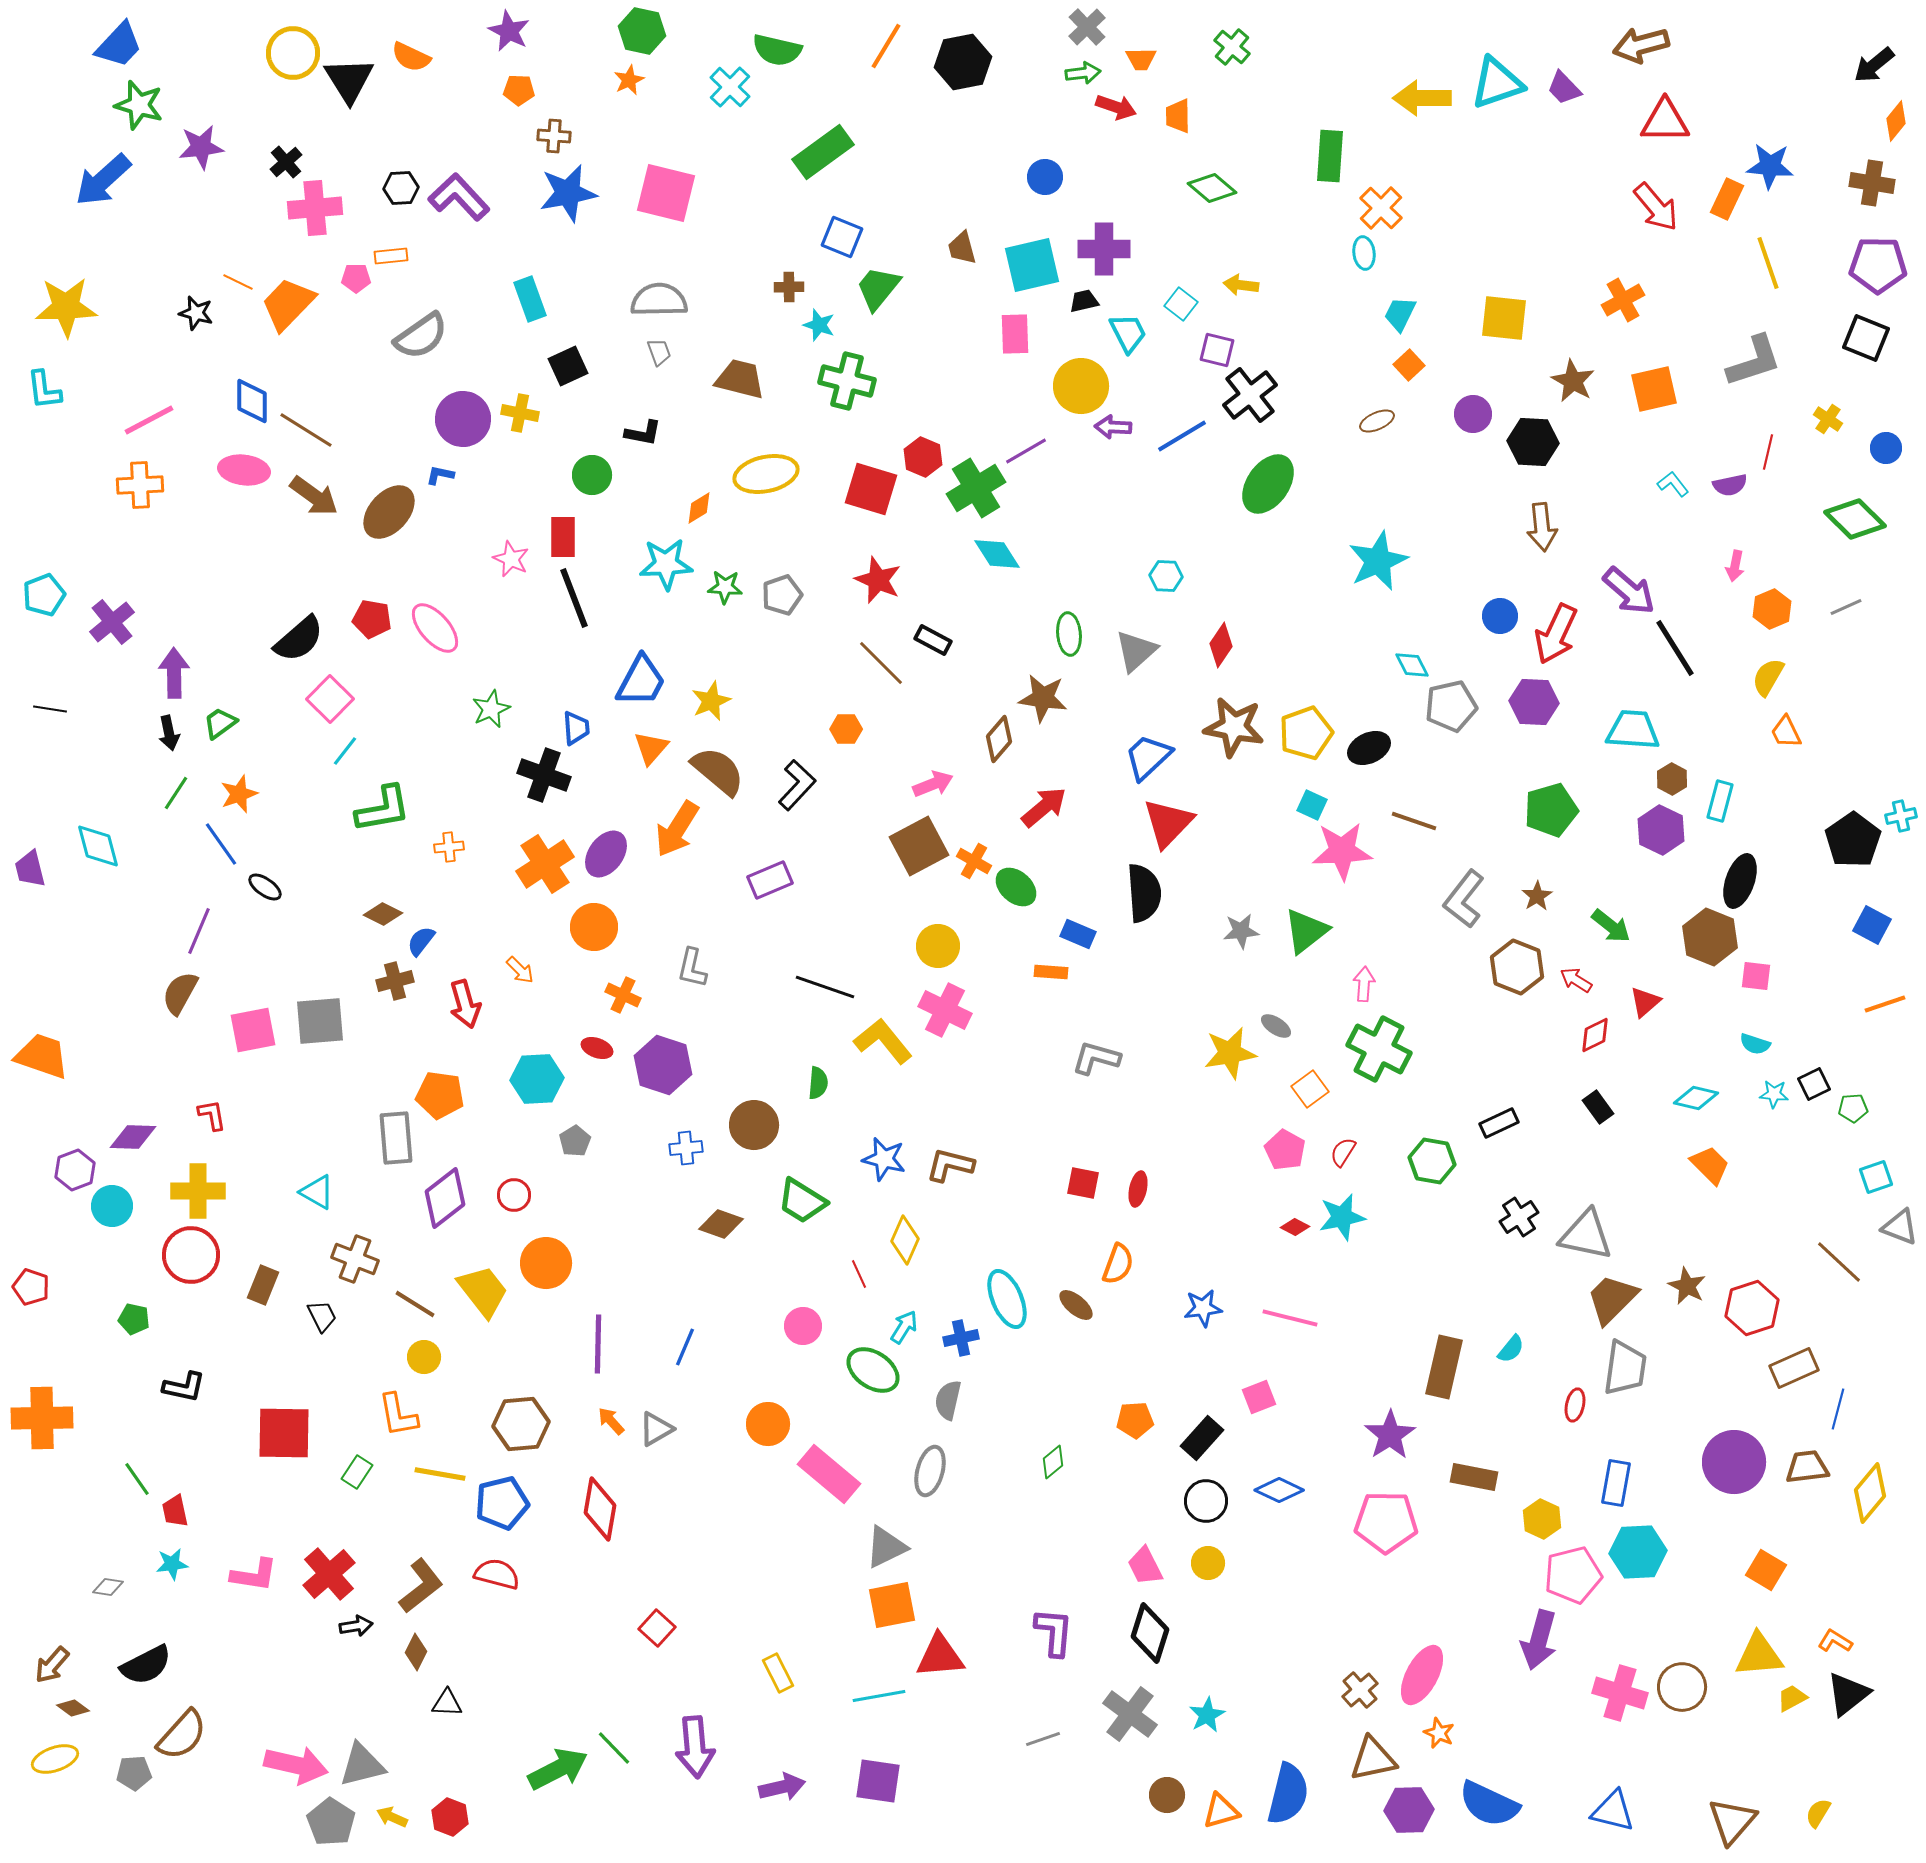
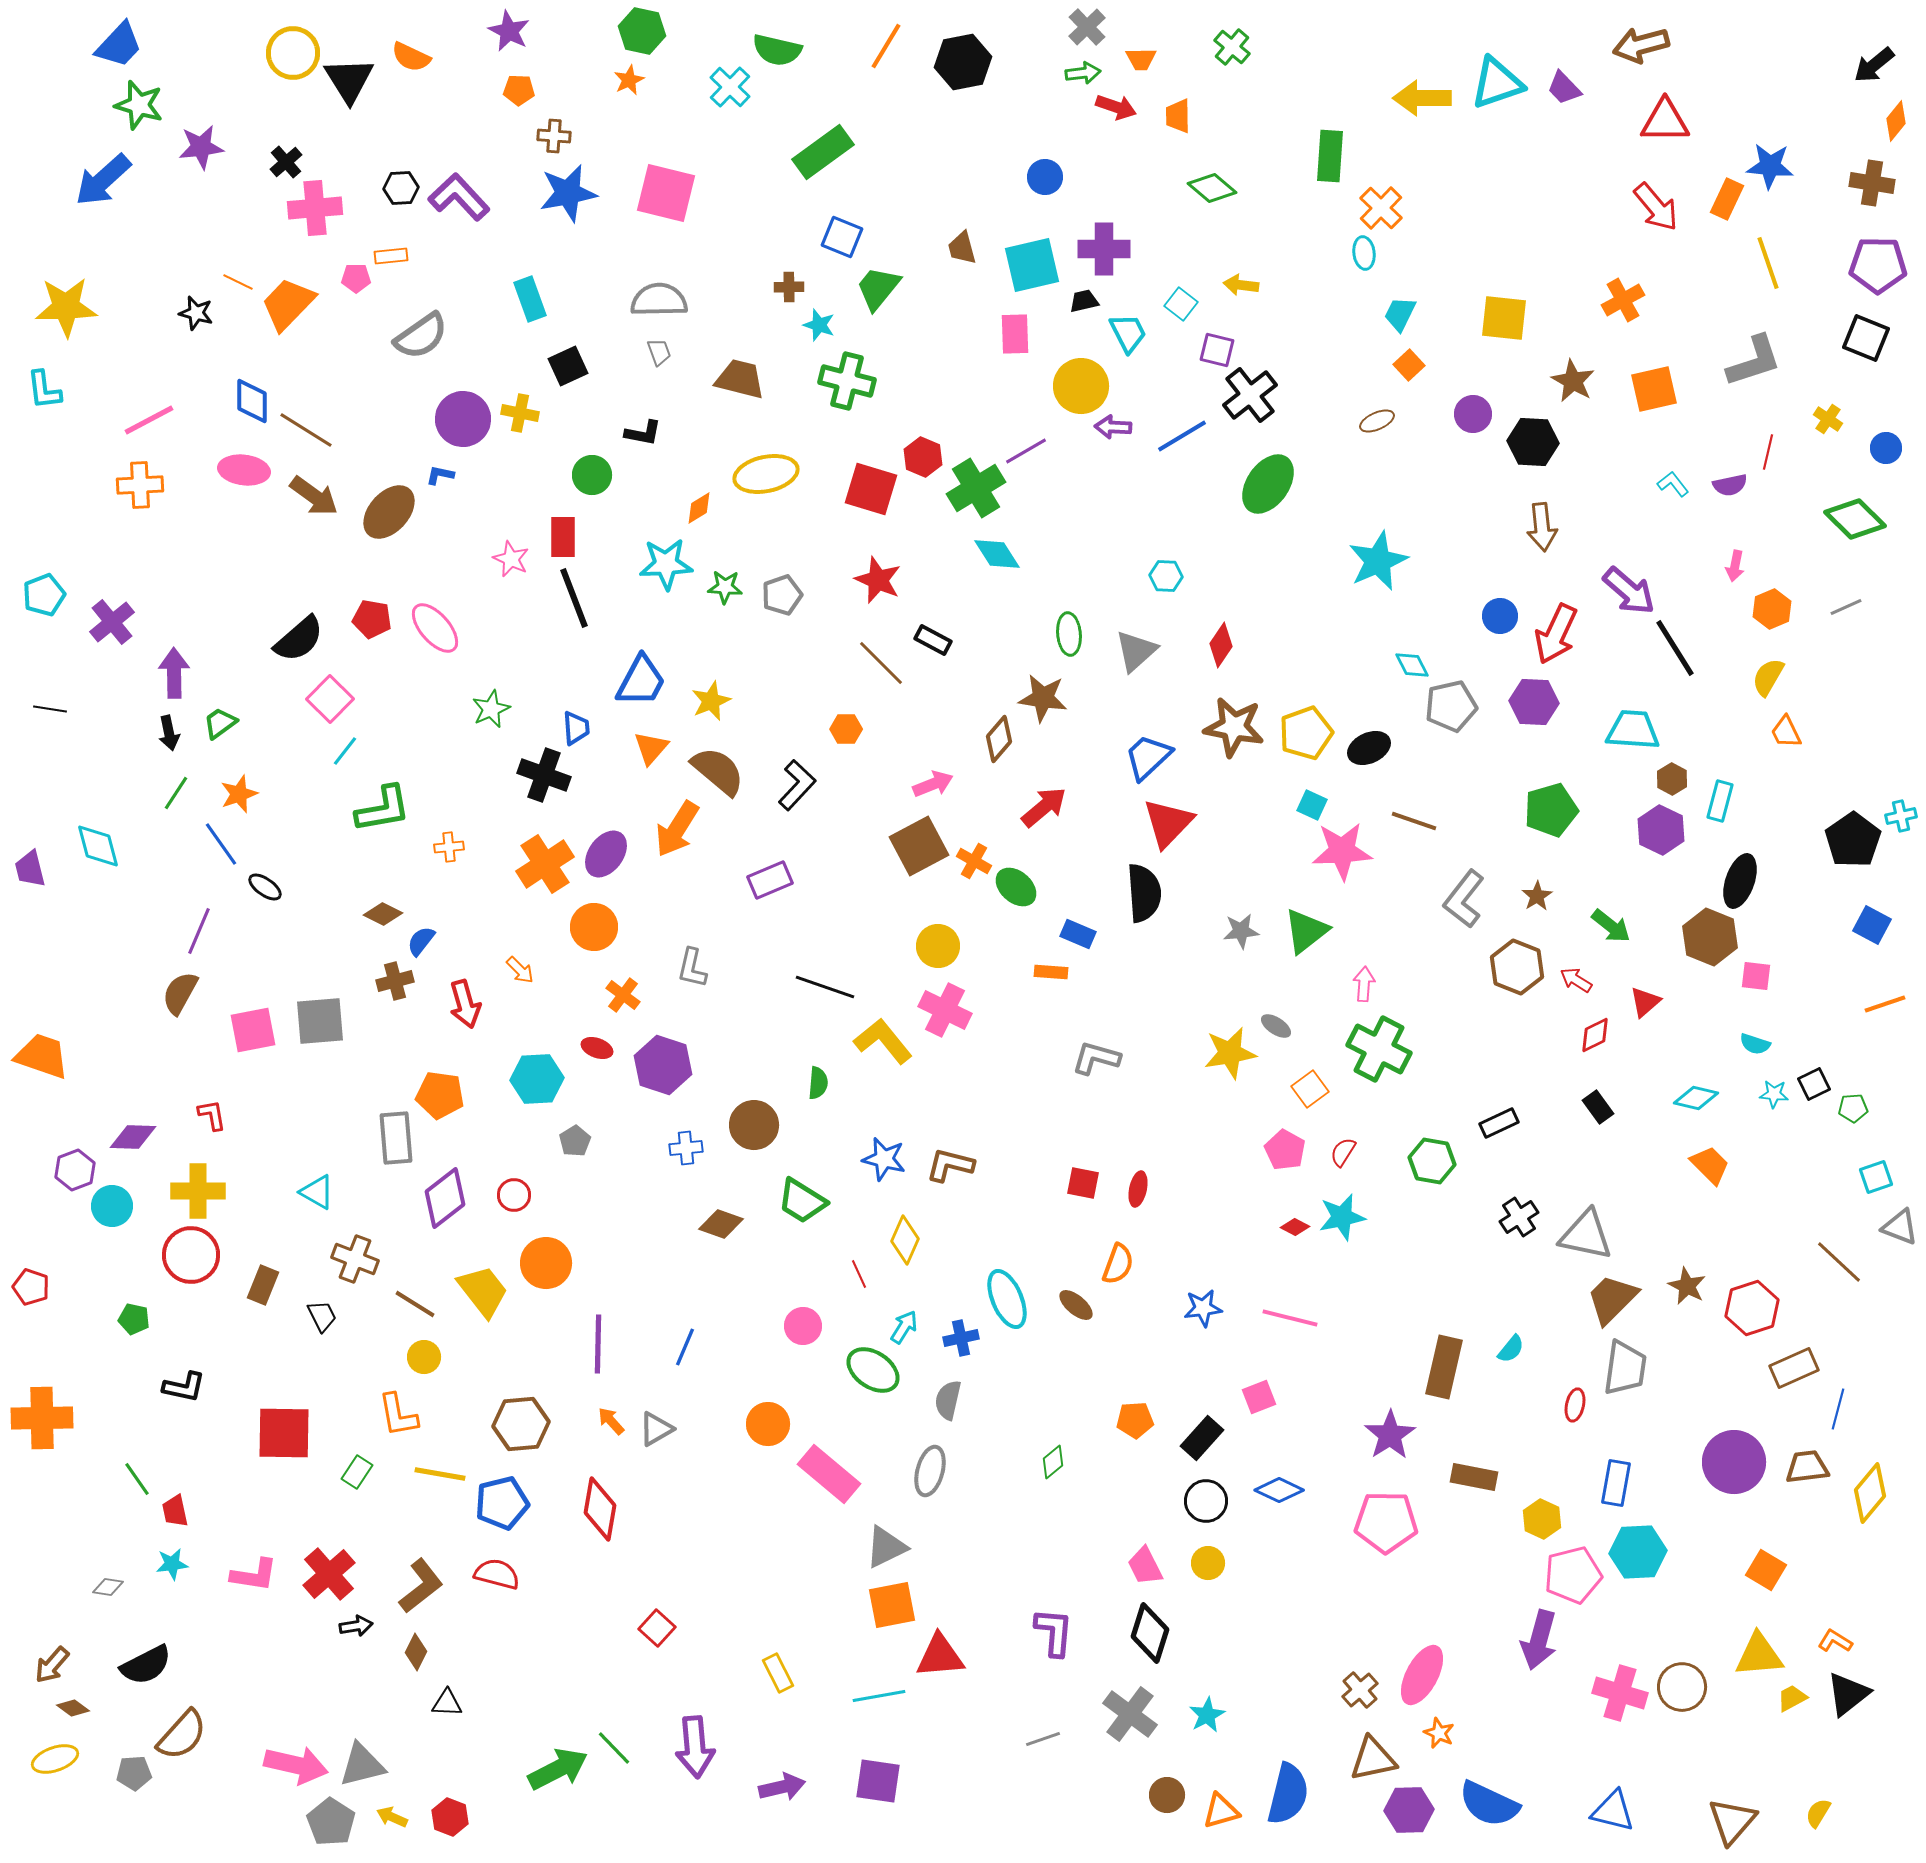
orange cross at (623, 995): rotated 12 degrees clockwise
